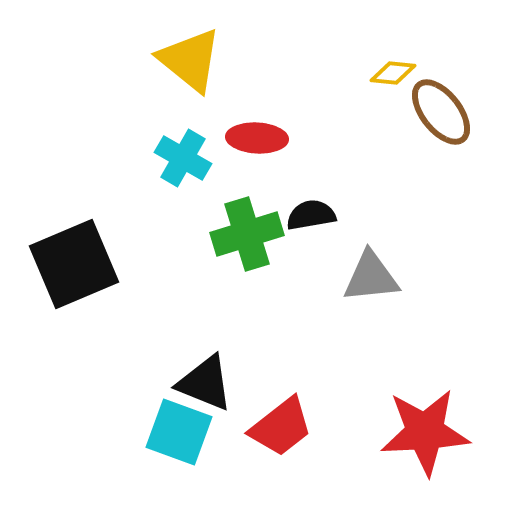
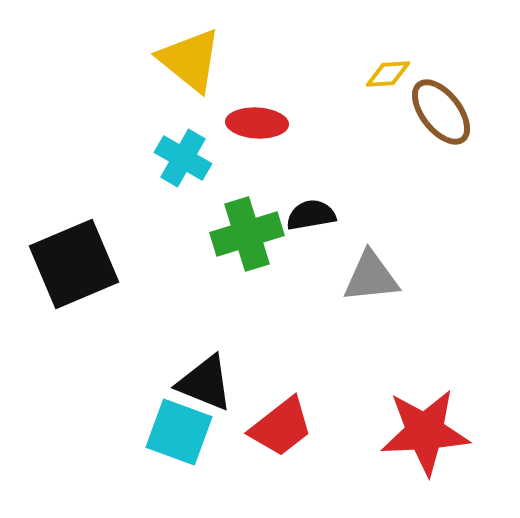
yellow diamond: moved 5 px left, 1 px down; rotated 9 degrees counterclockwise
red ellipse: moved 15 px up
